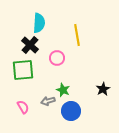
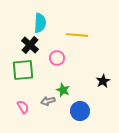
cyan semicircle: moved 1 px right
yellow line: rotated 75 degrees counterclockwise
black star: moved 8 px up
blue circle: moved 9 px right
